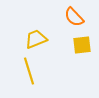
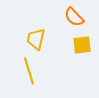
yellow trapezoid: rotated 55 degrees counterclockwise
